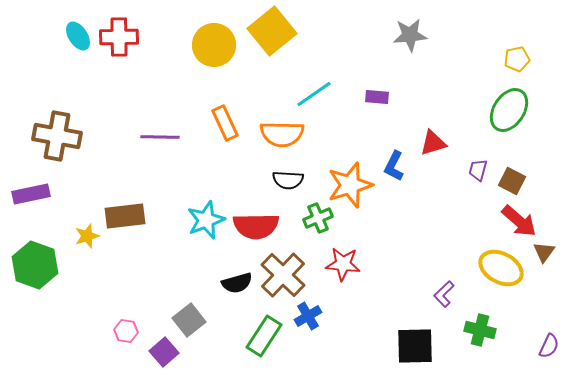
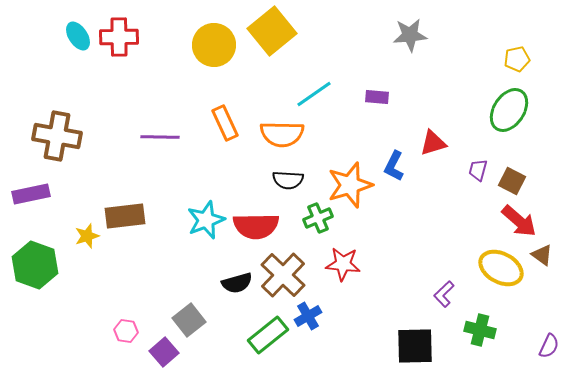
brown triangle at (544, 252): moved 2 px left, 3 px down; rotated 30 degrees counterclockwise
green rectangle at (264, 336): moved 4 px right, 1 px up; rotated 18 degrees clockwise
